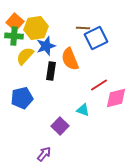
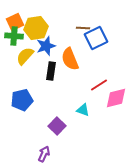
orange square: rotated 24 degrees clockwise
blue pentagon: moved 2 px down
purple square: moved 3 px left
purple arrow: rotated 14 degrees counterclockwise
